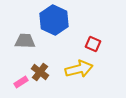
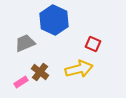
gray trapezoid: moved 2 px down; rotated 25 degrees counterclockwise
